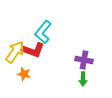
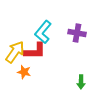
red L-shape: moved 2 px right, 1 px down; rotated 20 degrees counterclockwise
purple cross: moved 7 px left, 27 px up
orange star: moved 2 px up
green arrow: moved 2 px left, 3 px down
